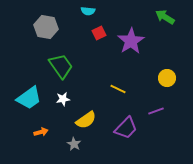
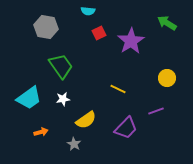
green arrow: moved 2 px right, 6 px down
